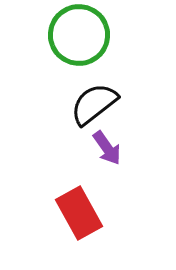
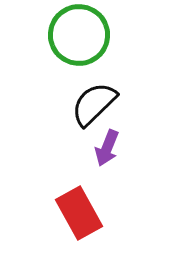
black semicircle: rotated 6 degrees counterclockwise
purple arrow: rotated 57 degrees clockwise
